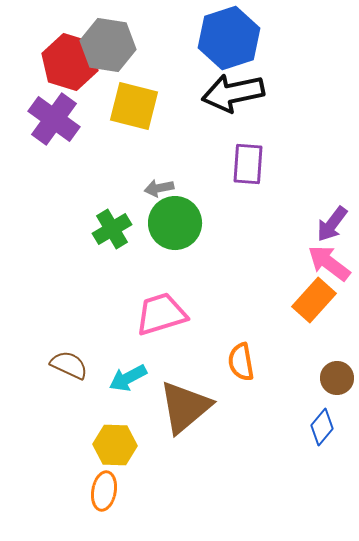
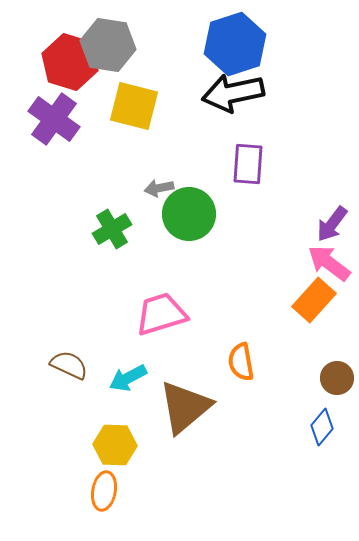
blue hexagon: moved 6 px right, 6 px down
green circle: moved 14 px right, 9 px up
